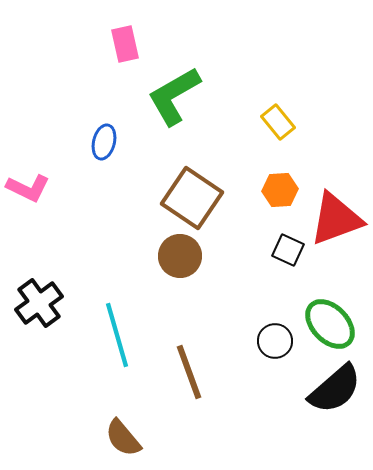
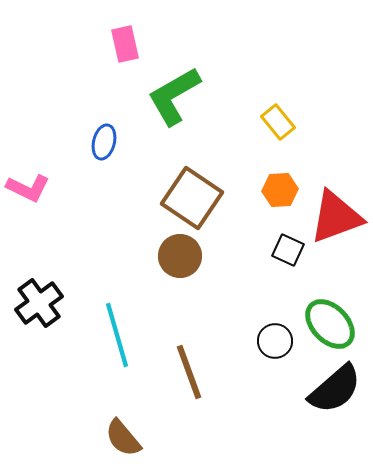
red triangle: moved 2 px up
